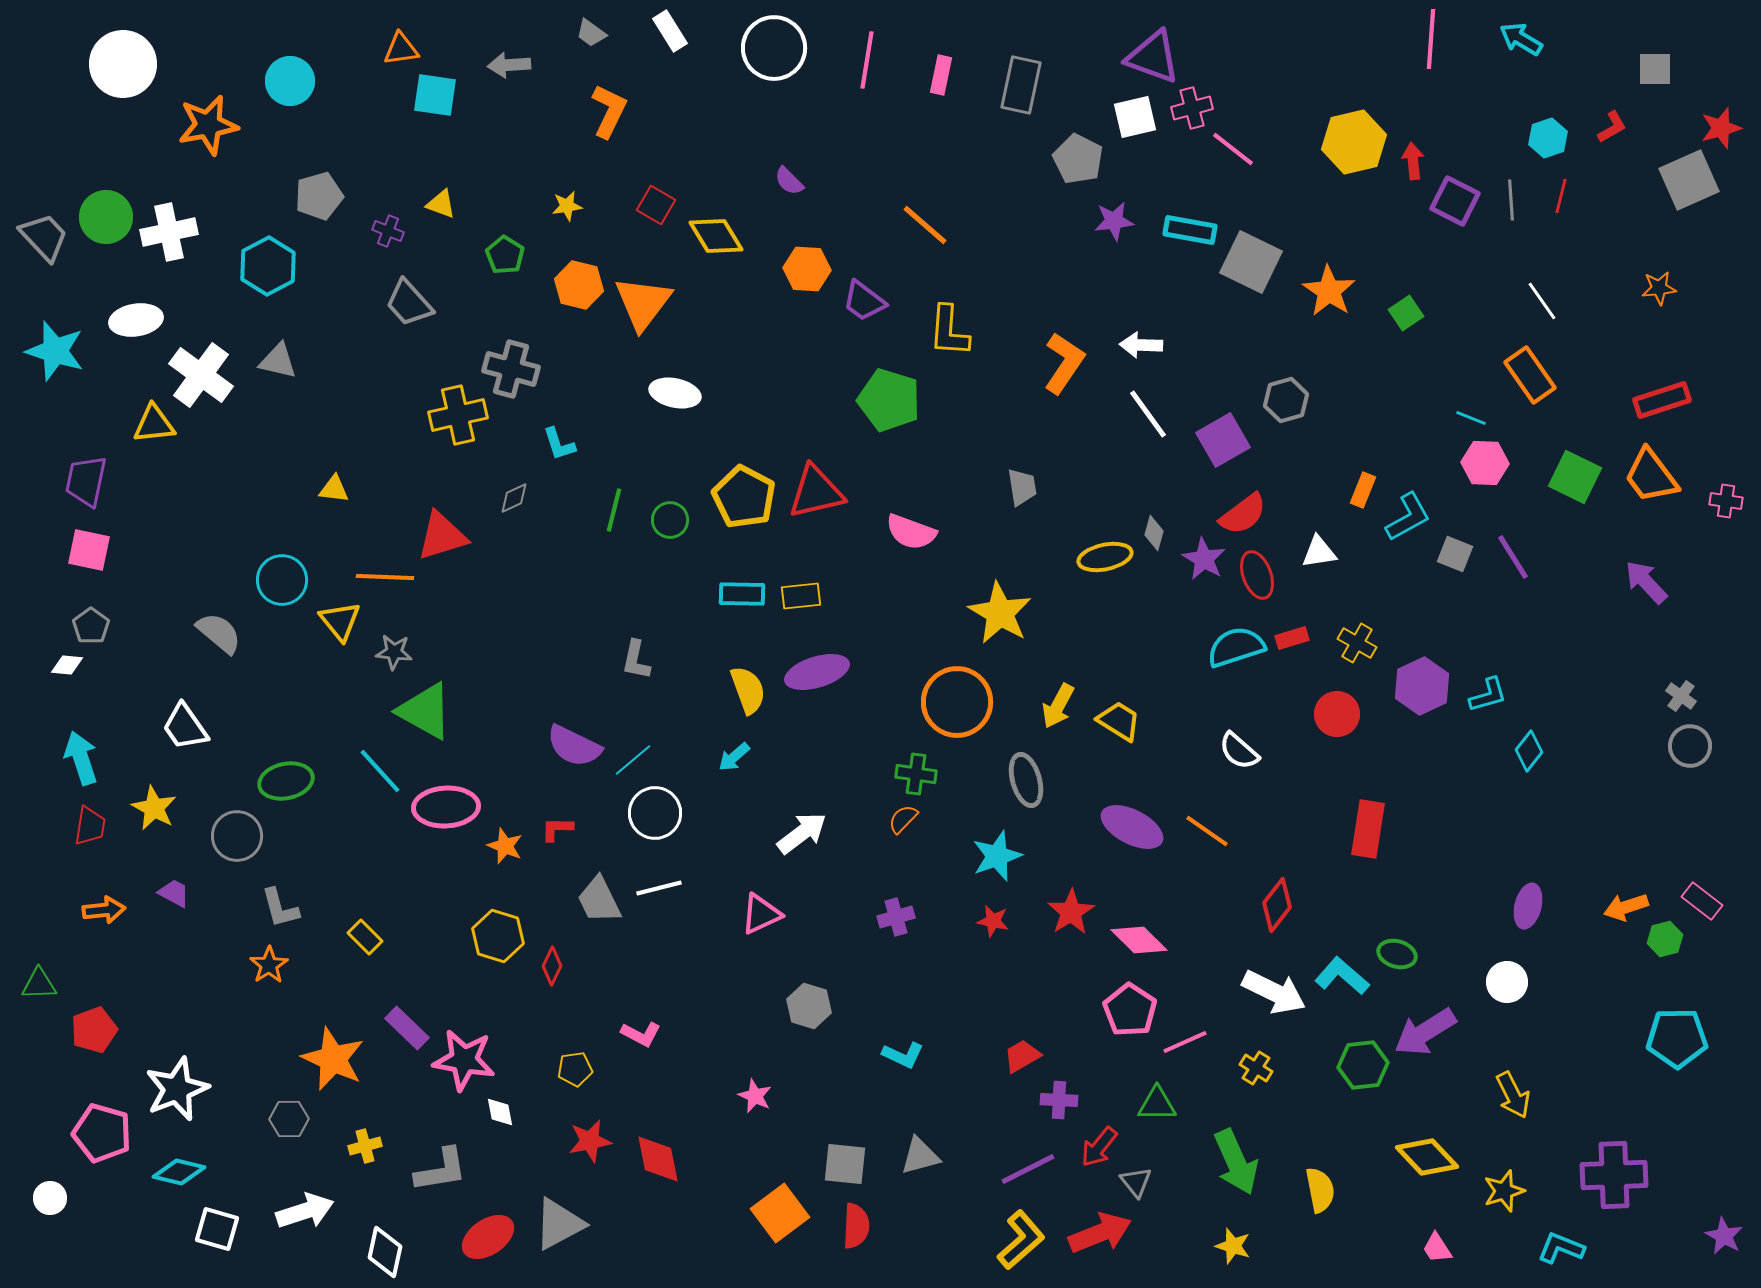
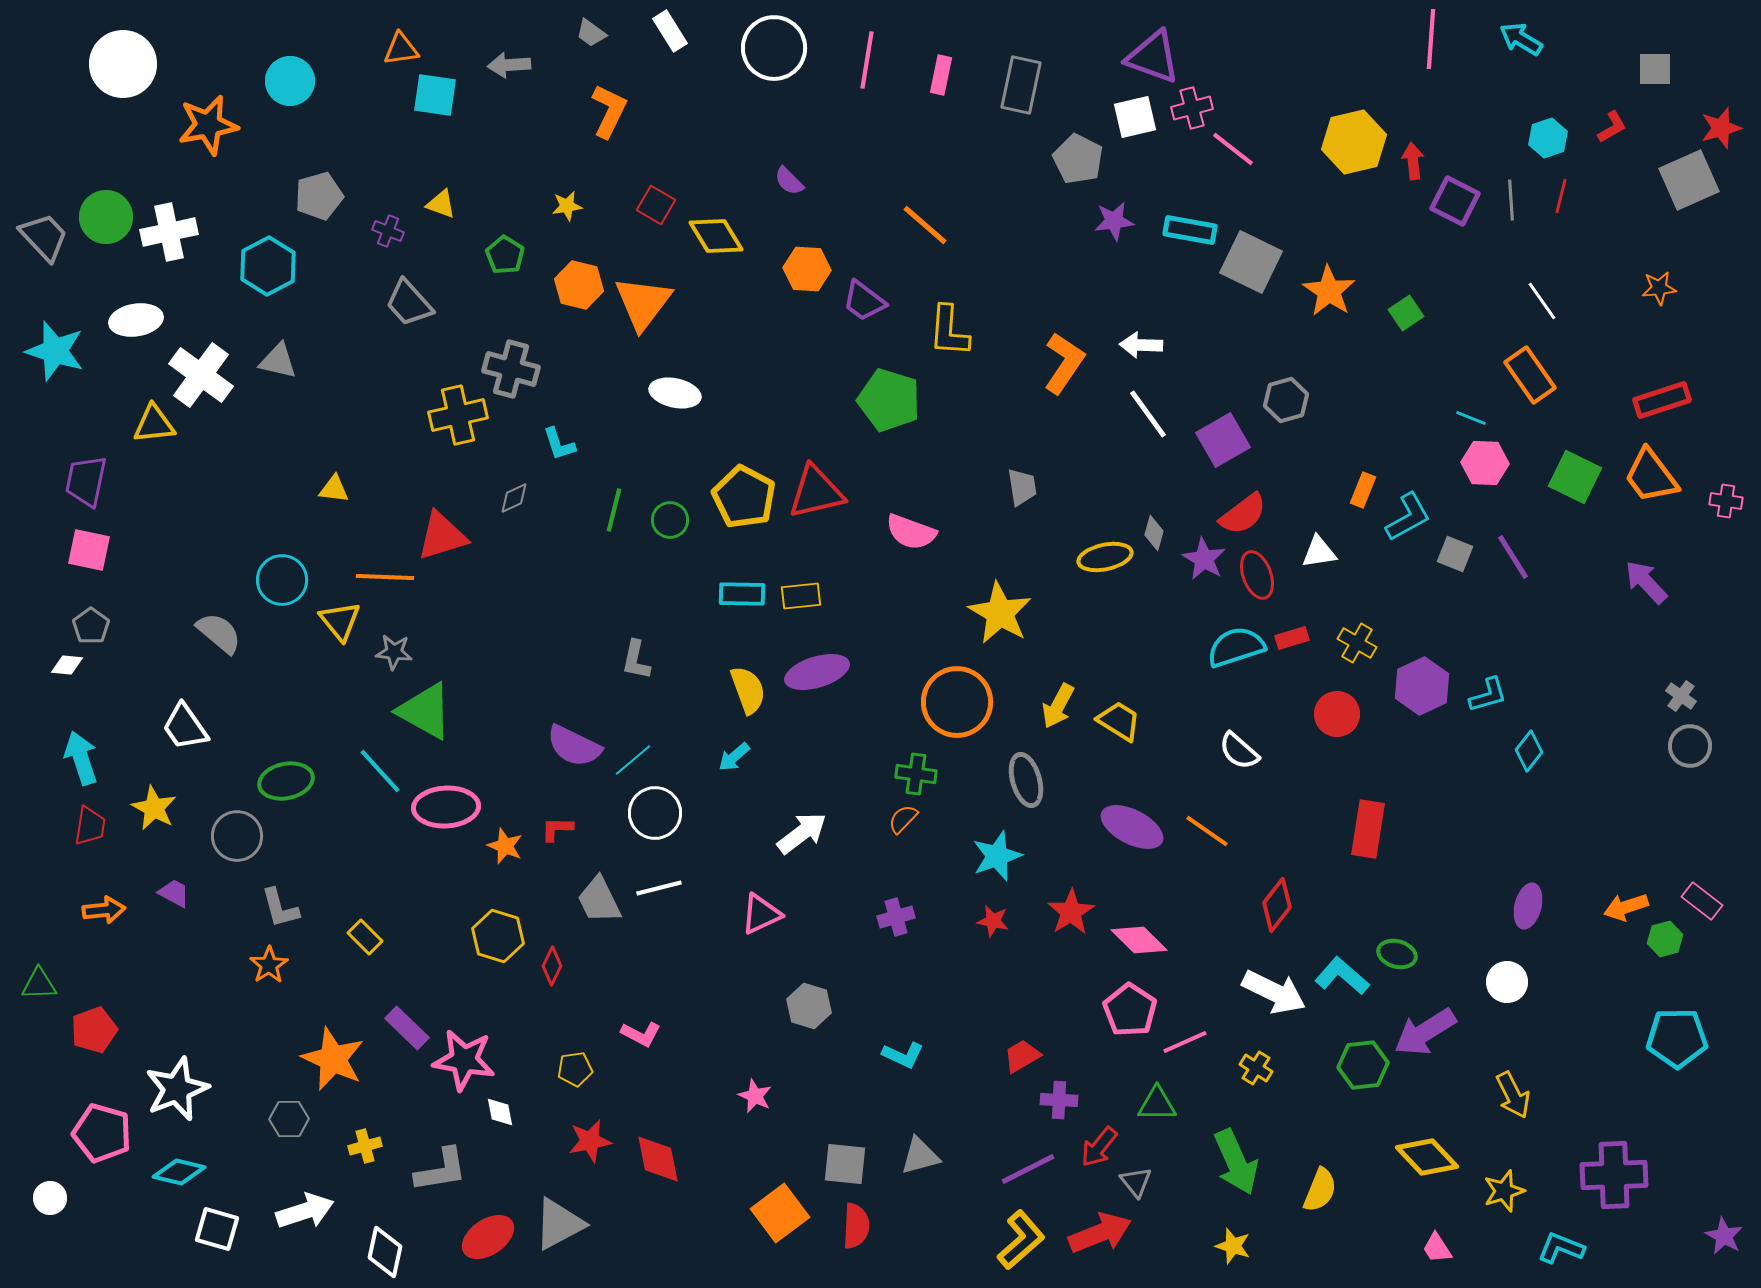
yellow semicircle at (1320, 1190): rotated 33 degrees clockwise
